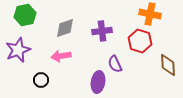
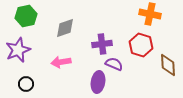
green hexagon: moved 1 px right, 1 px down
purple cross: moved 13 px down
red hexagon: moved 1 px right, 4 px down
pink arrow: moved 6 px down
purple semicircle: moved 1 px left; rotated 138 degrees clockwise
black circle: moved 15 px left, 4 px down
